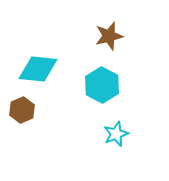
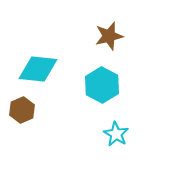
cyan star: rotated 20 degrees counterclockwise
